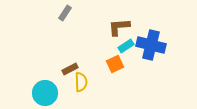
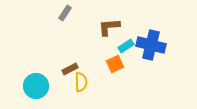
brown L-shape: moved 10 px left
cyan circle: moved 9 px left, 7 px up
